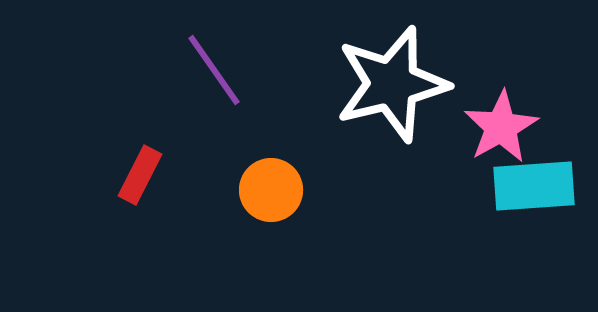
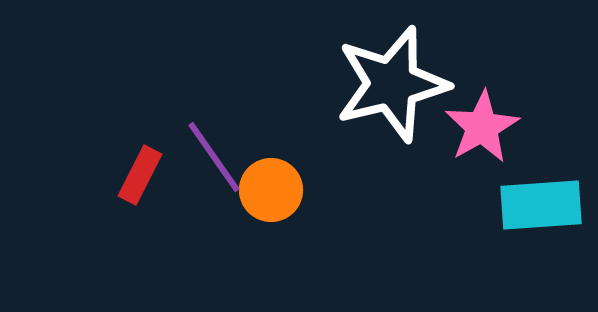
purple line: moved 87 px down
pink star: moved 19 px left
cyan rectangle: moved 7 px right, 19 px down
